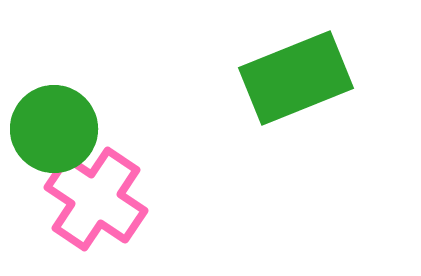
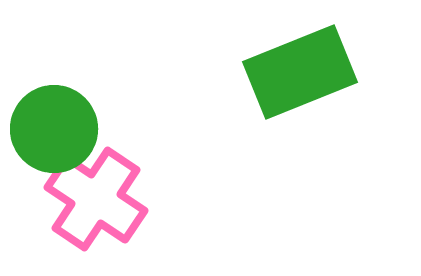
green rectangle: moved 4 px right, 6 px up
